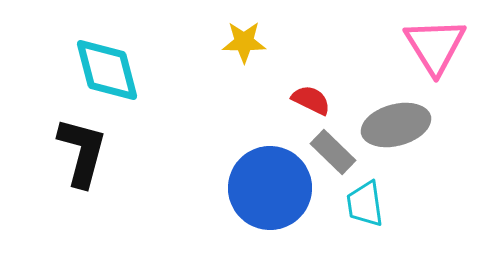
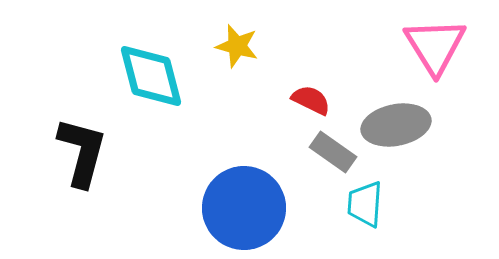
yellow star: moved 7 px left, 4 px down; rotated 15 degrees clockwise
cyan diamond: moved 44 px right, 6 px down
gray ellipse: rotated 4 degrees clockwise
gray rectangle: rotated 9 degrees counterclockwise
blue circle: moved 26 px left, 20 px down
cyan trapezoid: rotated 12 degrees clockwise
